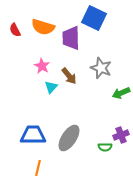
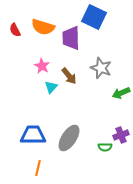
blue square: moved 1 px up
